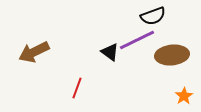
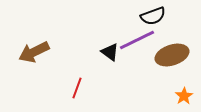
brown ellipse: rotated 12 degrees counterclockwise
